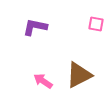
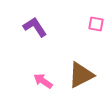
purple L-shape: rotated 45 degrees clockwise
brown triangle: moved 2 px right
